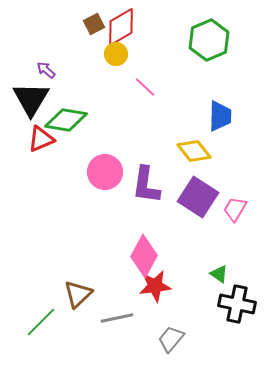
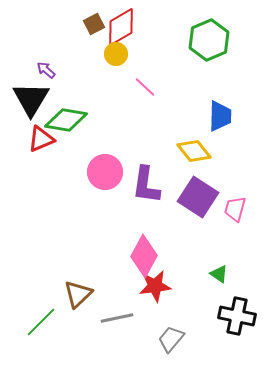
pink trapezoid: rotated 16 degrees counterclockwise
black cross: moved 12 px down
